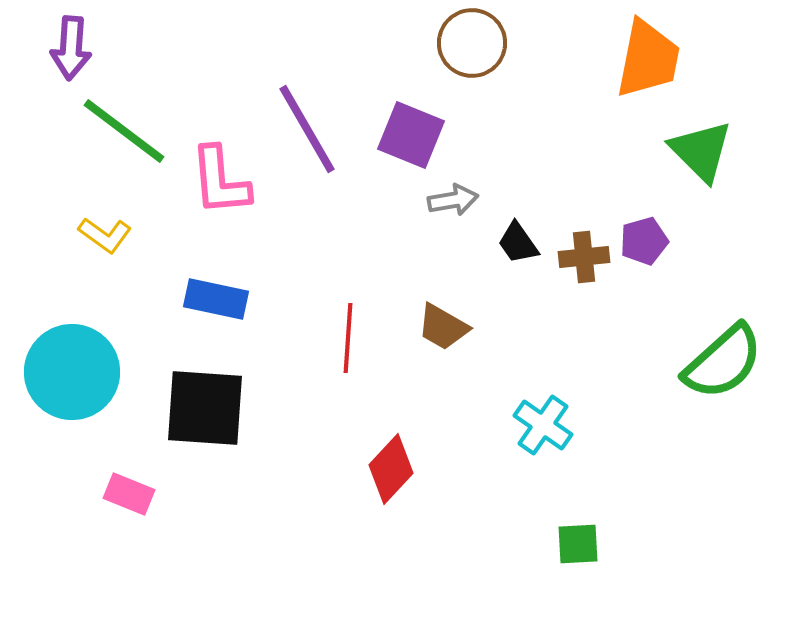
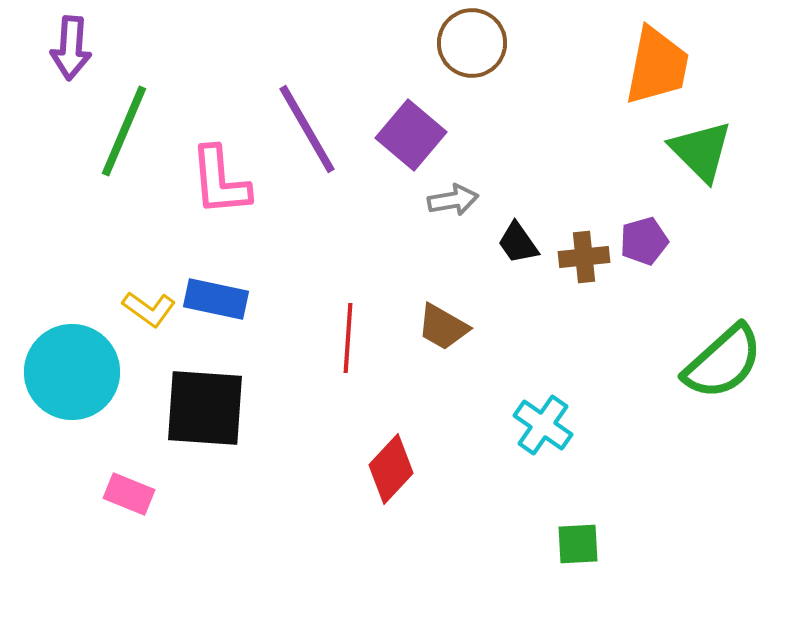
orange trapezoid: moved 9 px right, 7 px down
green line: rotated 76 degrees clockwise
purple square: rotated 18 degrees clockwise
yellow L-shape: moved 44 px right, 74 px down
